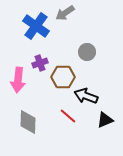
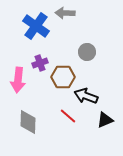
gray arrow: rotated 36 degrees clockwise
